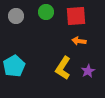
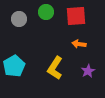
gray circle: moved 3 px right, 3 px down
orange arrow: moved 3 px down
yellow L-shape: moved 8 px left
